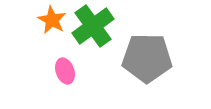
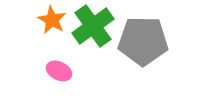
gray pentagon: moved 4 px left, 17 px up
pink ellipse: moved 6 px left; rotated 45 degrees counterclockwise
